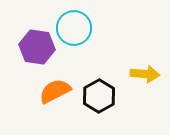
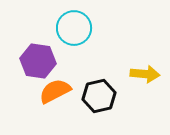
purple hexagon: moved 1 px right, 14 px down
black hexagon: rotated 16 degrees clockwise
